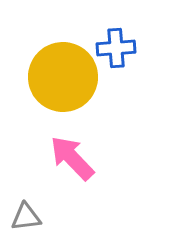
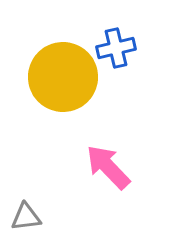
blue cross: rotated 9 degrees counterclockwise
pink arrow: moved 36 px right, 9 px down
